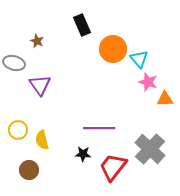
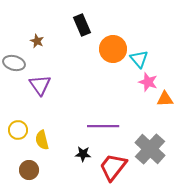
purple line: moved 4 px right, 2 px up
